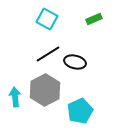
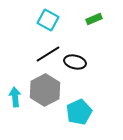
cyan square: moved 1 px right, 1 px down
cyan pentagon: moved 1 px left, 1 px down
